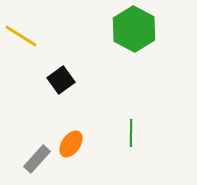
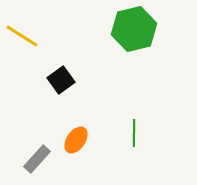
green hexagon: rotated 18 degrees clockwise
yellow line: moved 1 px right
green line: moved 3 px right
orange ellipse: moved 5 px right, 4 px up
